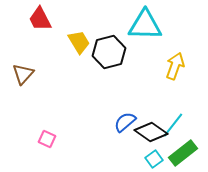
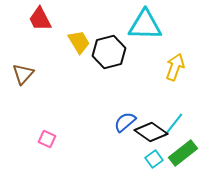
yellow arrow: moved 1 px down
